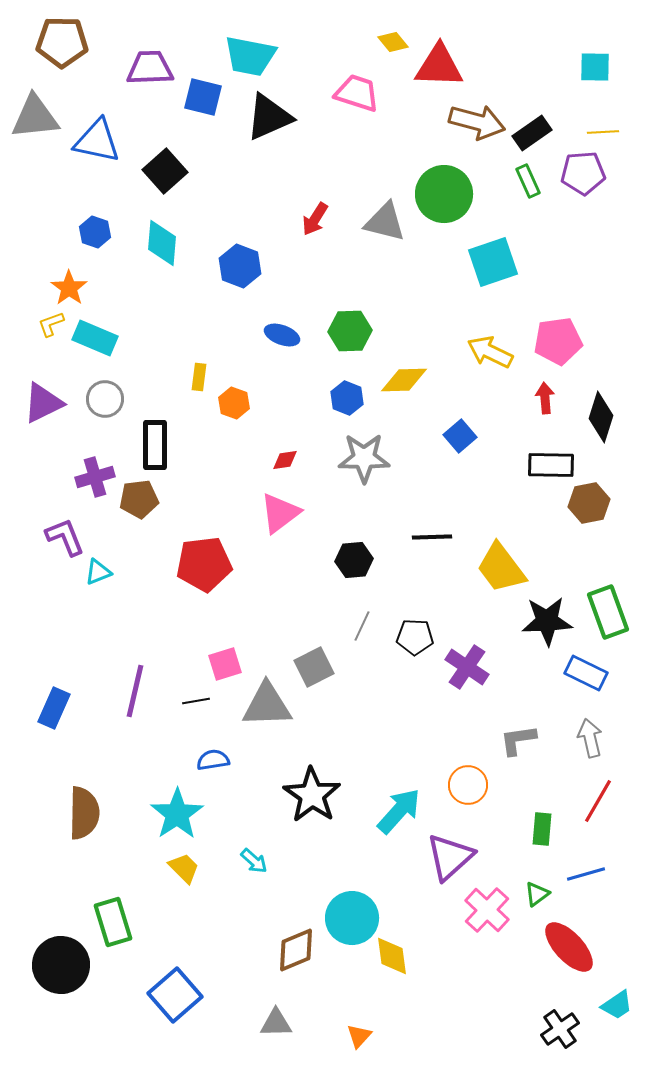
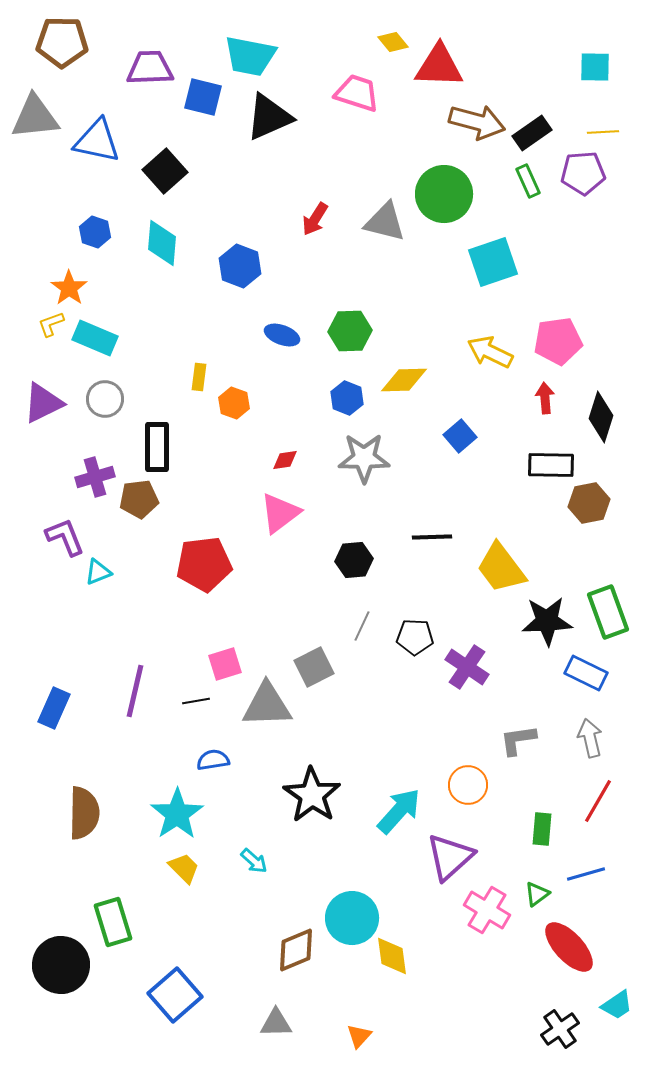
black rectangle at (155, 445): moved 2 px right, 2 px down
pink cross at (487, 910): rotated 12 degrees counterclockwise
